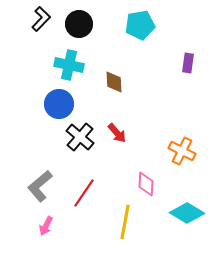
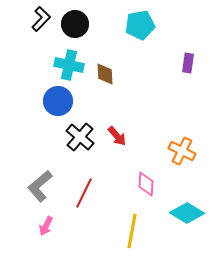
black circle: moved 4 px left
brown diamond: moved 9 px left, 8 px up
blue circle: moved 1 px left, 3 px up
red arrow: moved 3 px down
red line: rotated 8 degrees counterclockwise
yellow line: moved 7 px right, 9 px down
